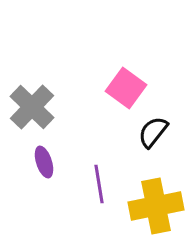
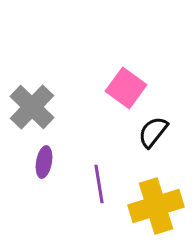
purple ellipse: rotated 28 degrees clockwise
yellow cross: rotated 6 degrees counterclockwise
